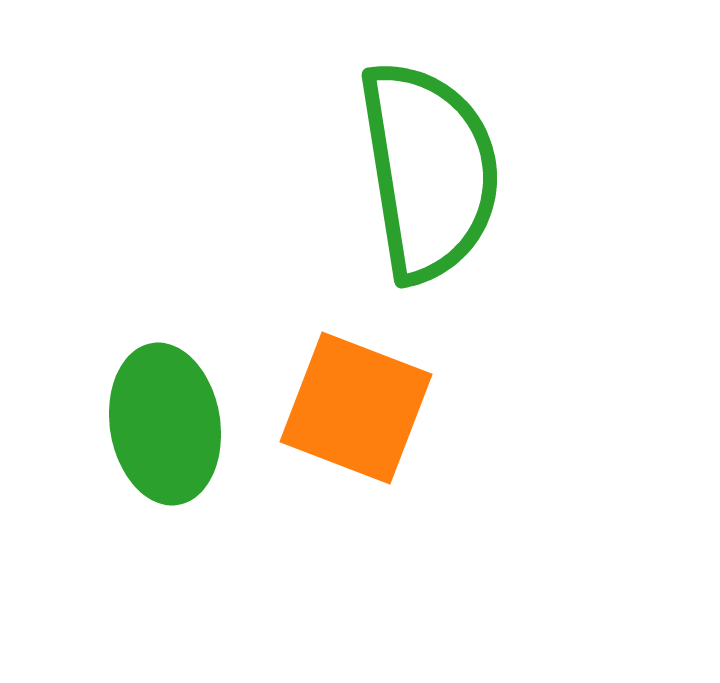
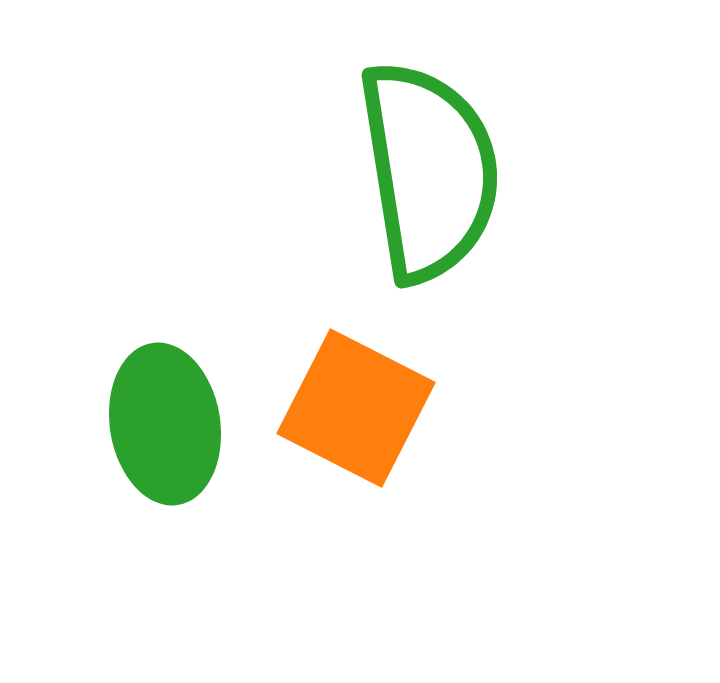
orange square: rotated 6 degrees clockwise
